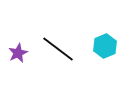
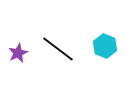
cyan hexagon: rotated 15 degrees counterclockwise
